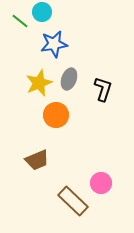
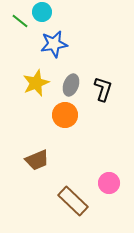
gray ellipse: moved 2 px right, 6 px down
yellow star: moved 3 px left
orange circle: moved 9 px right
pink circle: moved 8 px right
